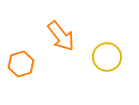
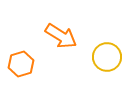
orange arrow: rotated 20 degrees counterclockwise
